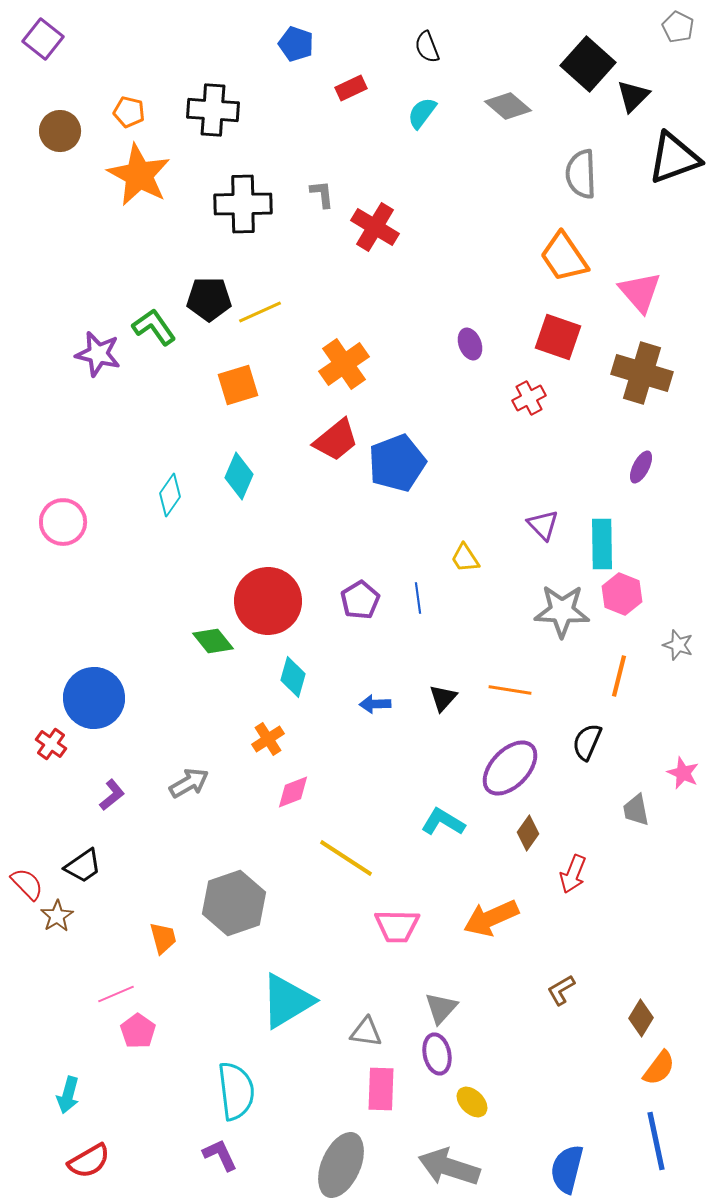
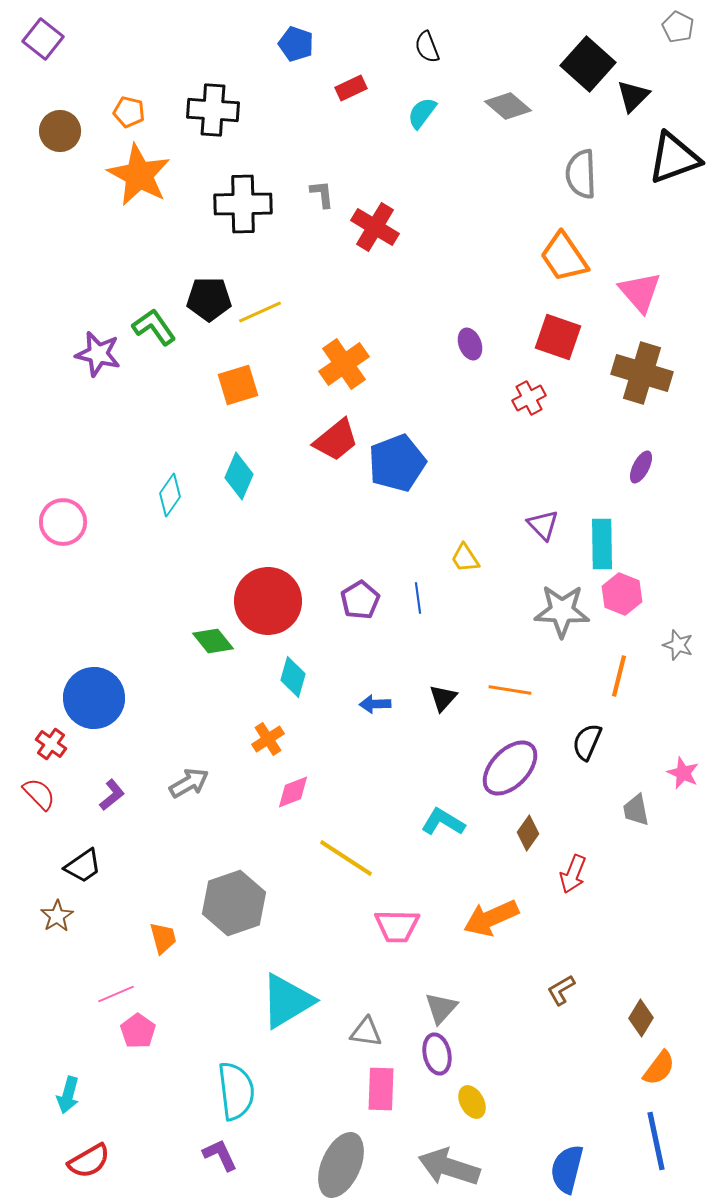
red semicircle at (27, 884): moved 12 px right, 90 px up
yellow ellipse at (472, 1102): rotated 16 degrees clockwise
